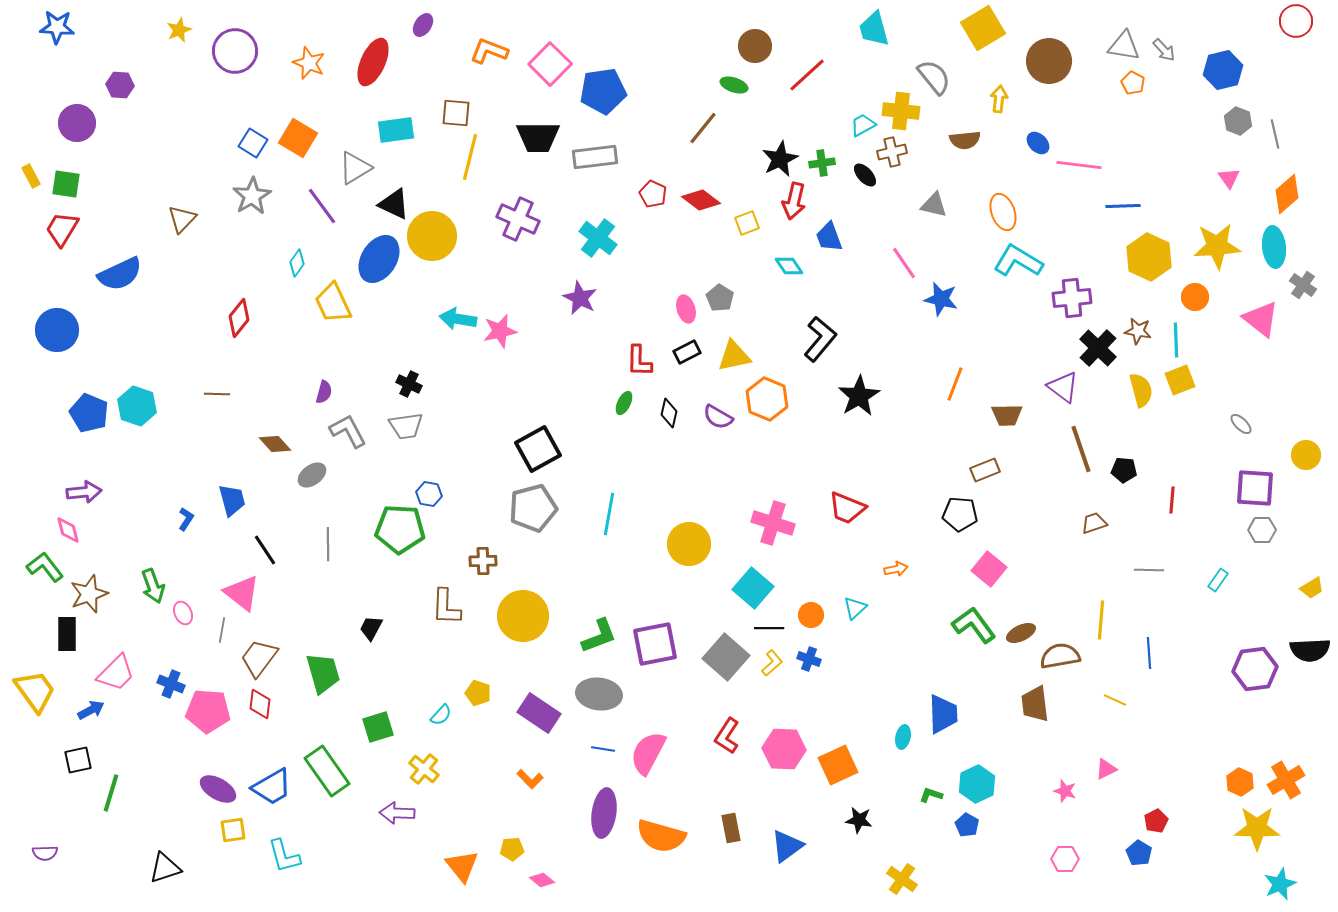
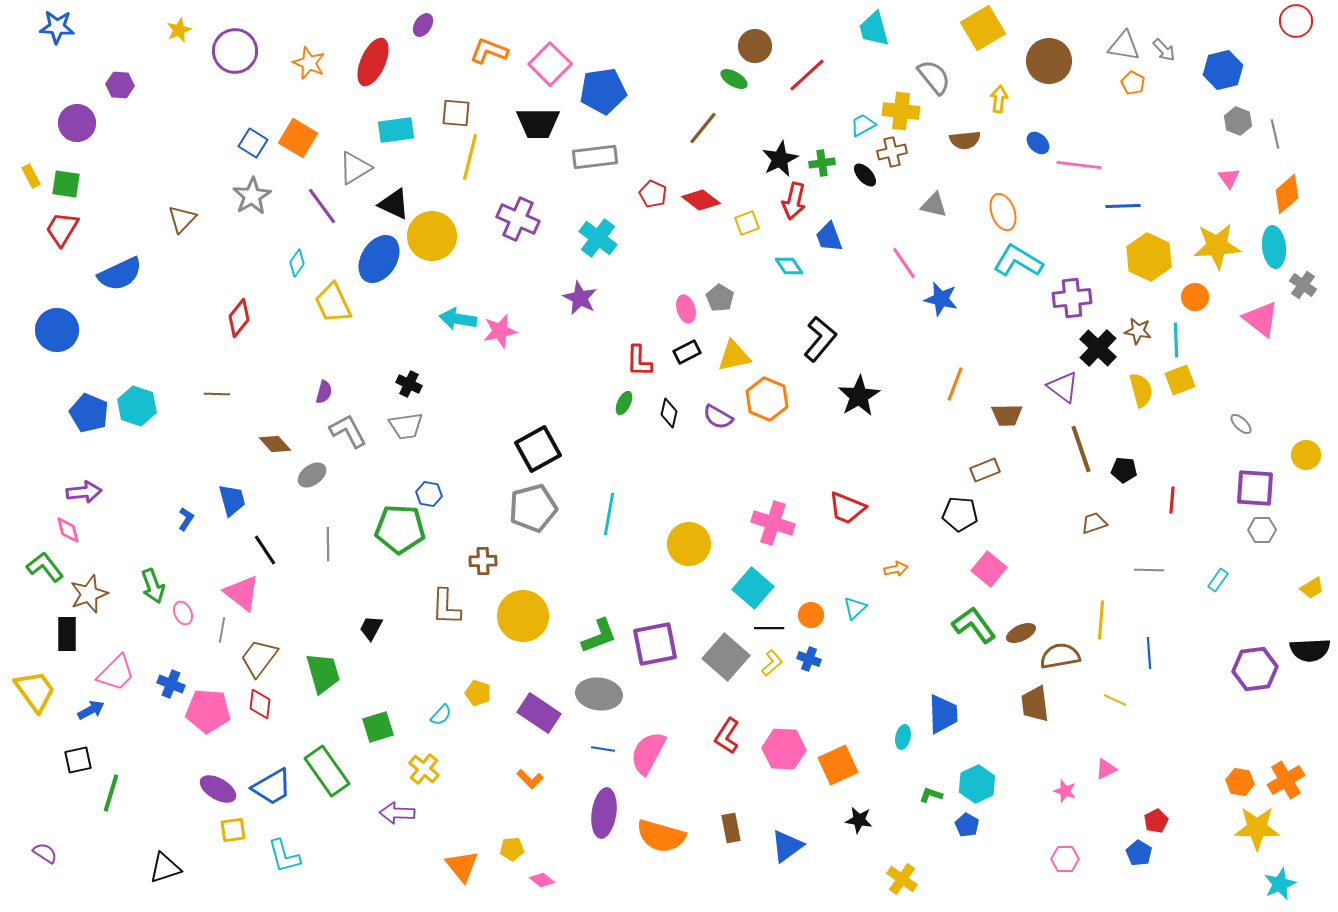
green ellipse at (734, 85): moved 6 px up; rotated 12 degrees clockwise
black trapezoid at (538, 137): moved 14 px up
orange hexagon at (1240, 782): rotated 16 degrees counterclockwise
purple semicircle at (45, 853): rotated 145 degrees counterclockwise
